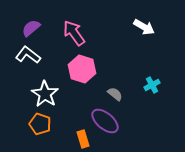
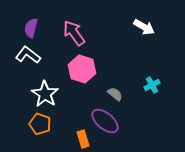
purple semicircle: rotated 36 degrees counterclockwise
